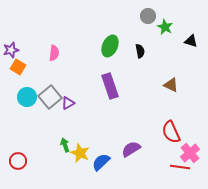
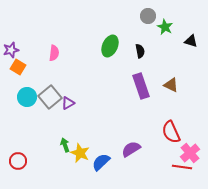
purple rectangle: moved 31 px right
red line: moved 2 px right
